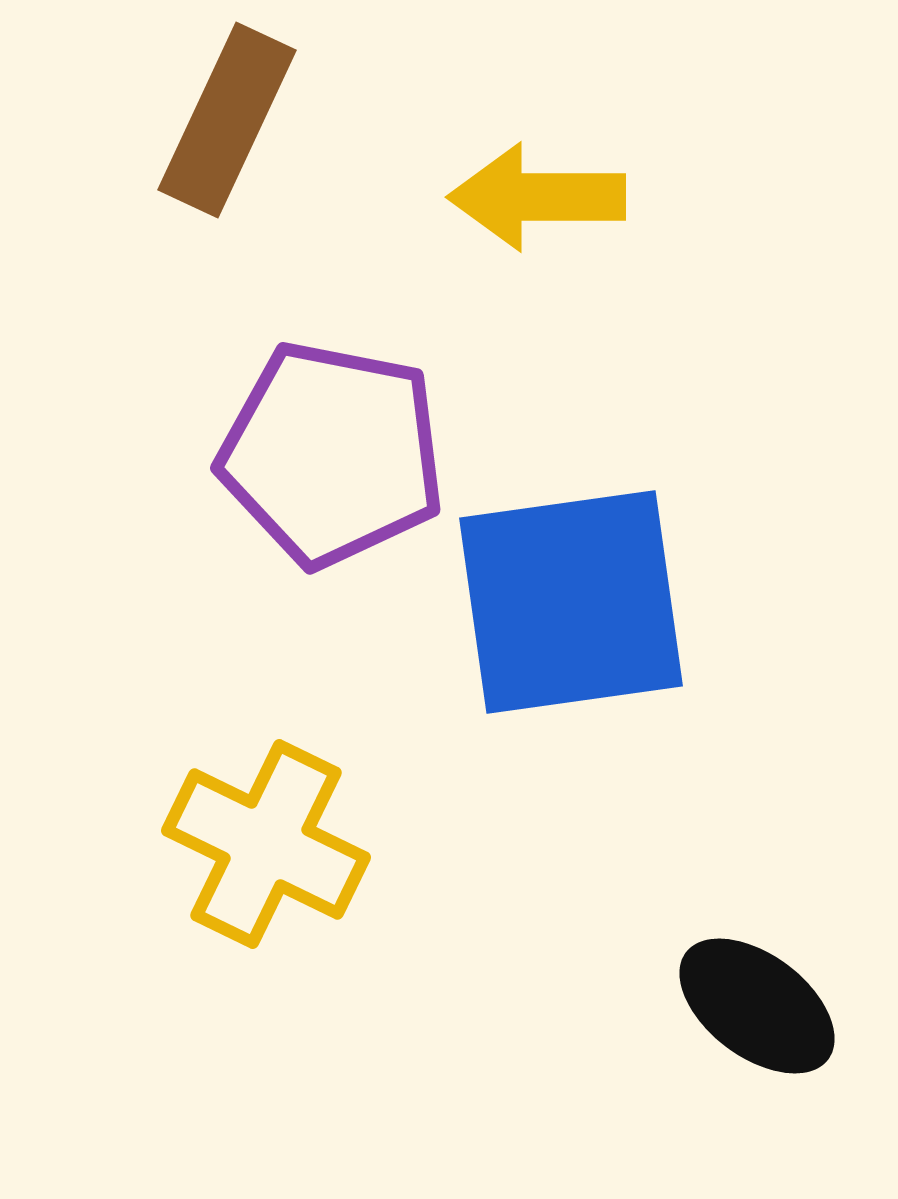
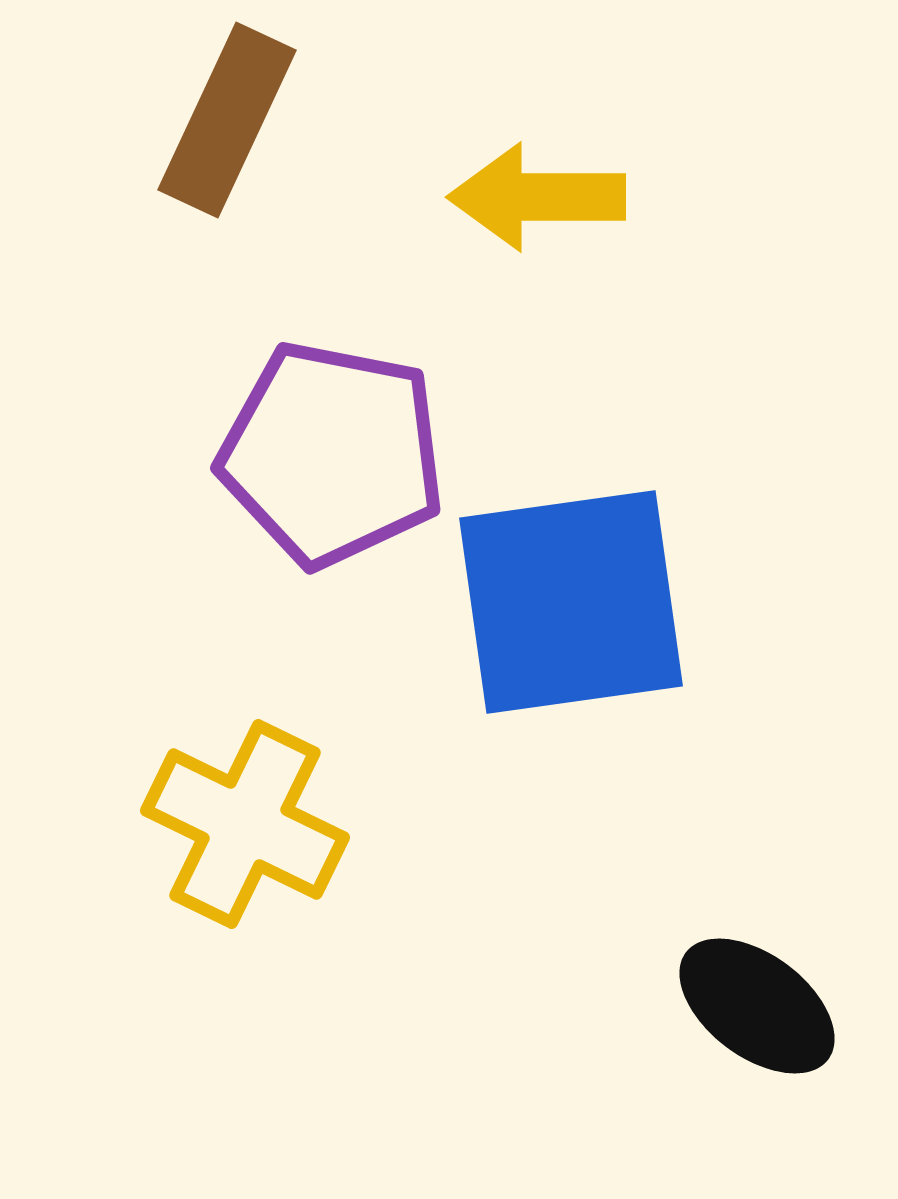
yellow cross: moved 21 px left, 20 px up
